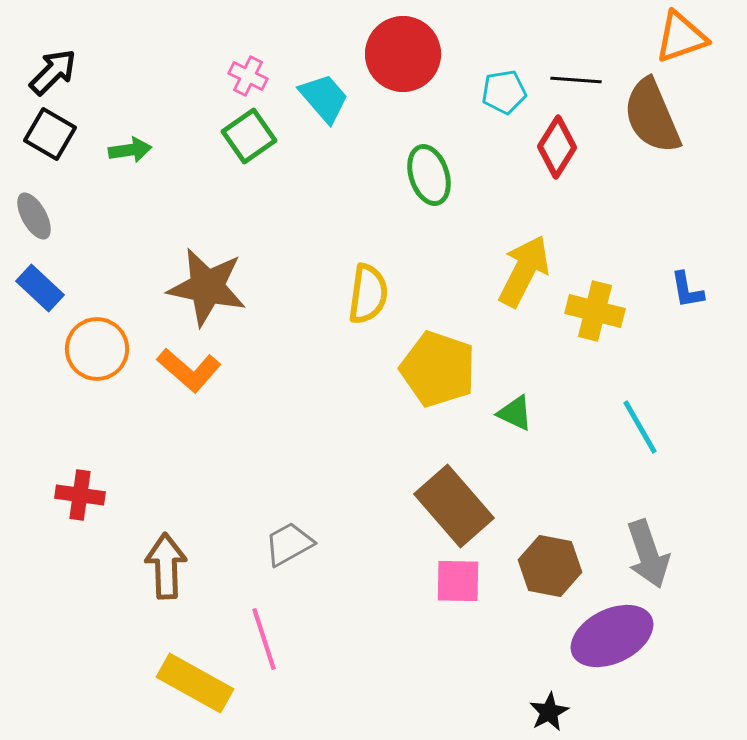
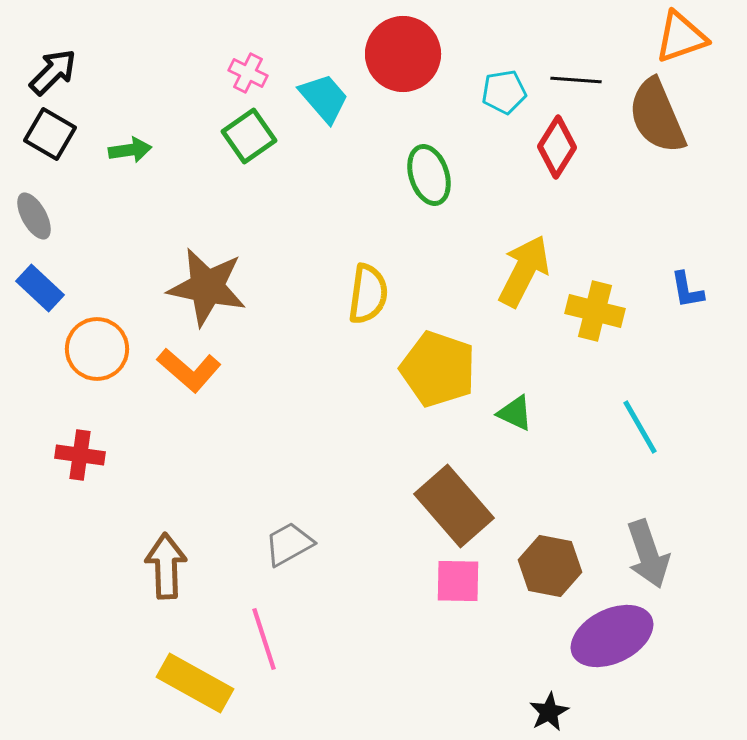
pink cross: moved 3 px up
brown semicircle: moved 5 px right
red cross: moved 40 px up
